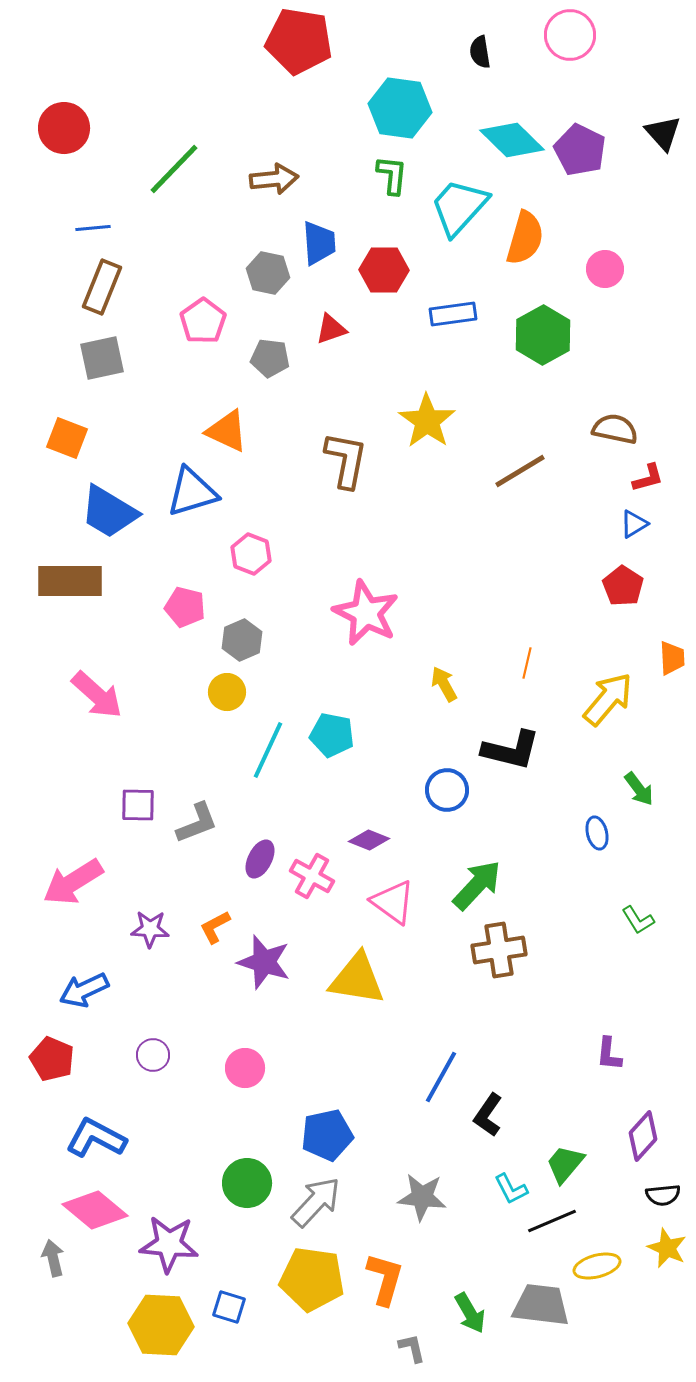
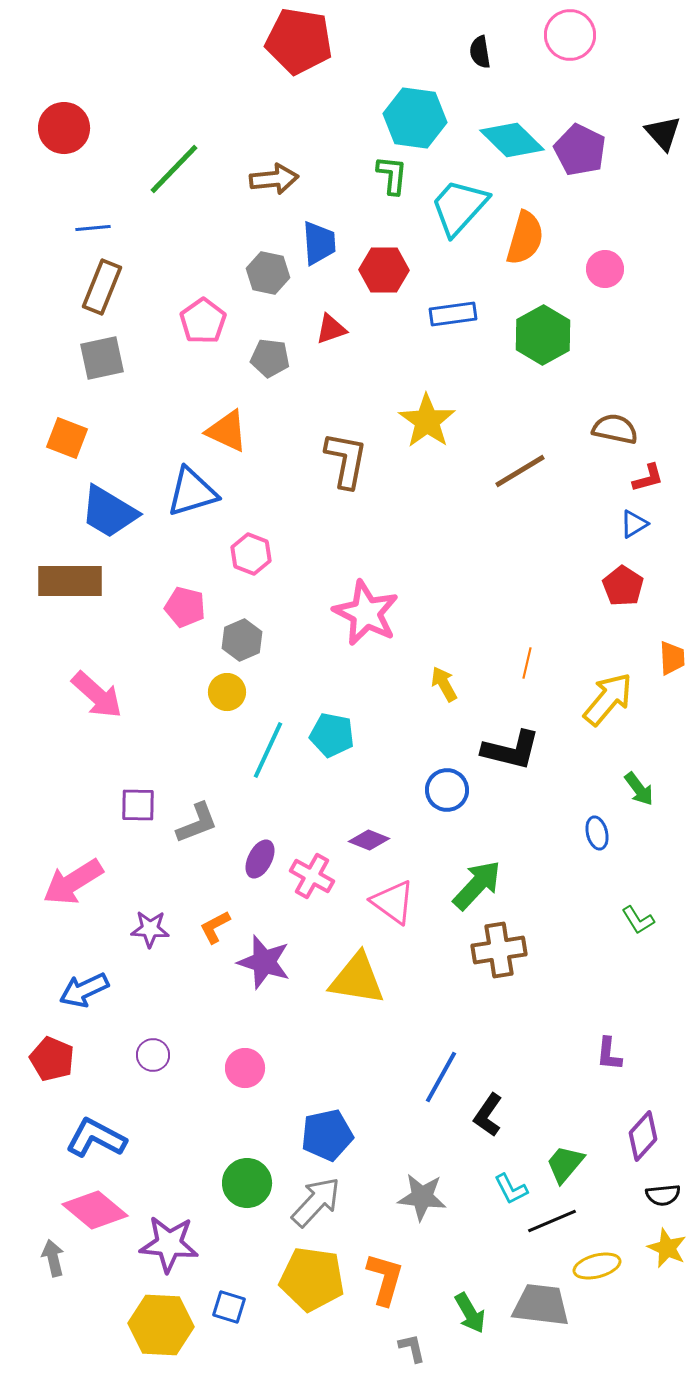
cyan hexagon at (400, 108): moved 15 px right, 10 px down
